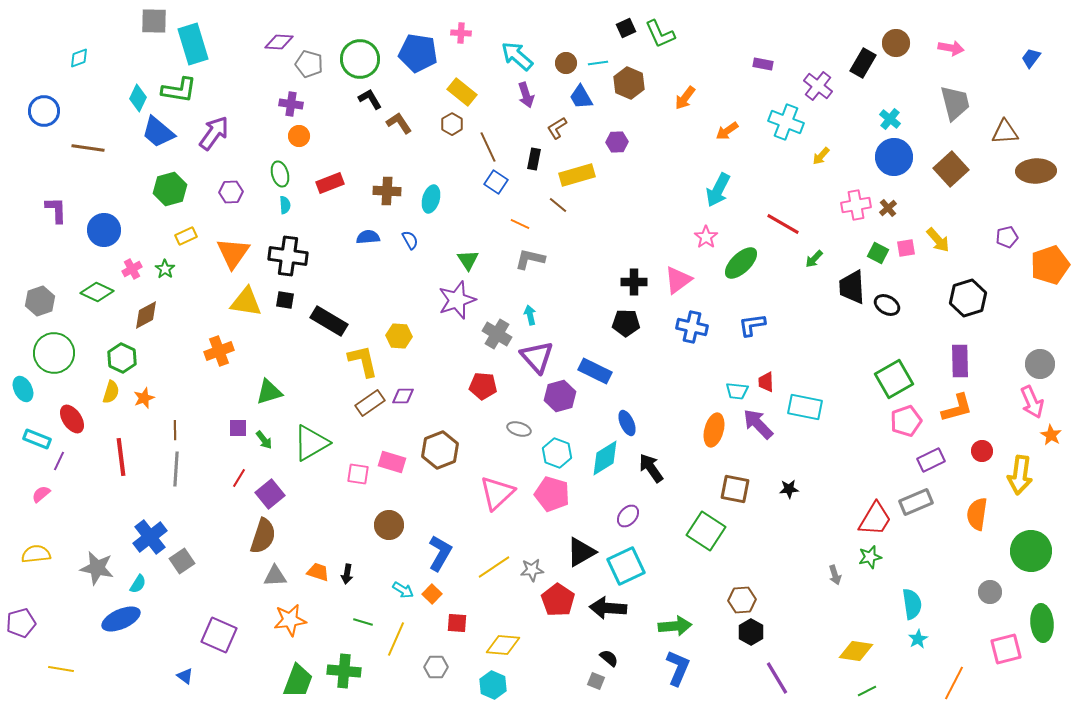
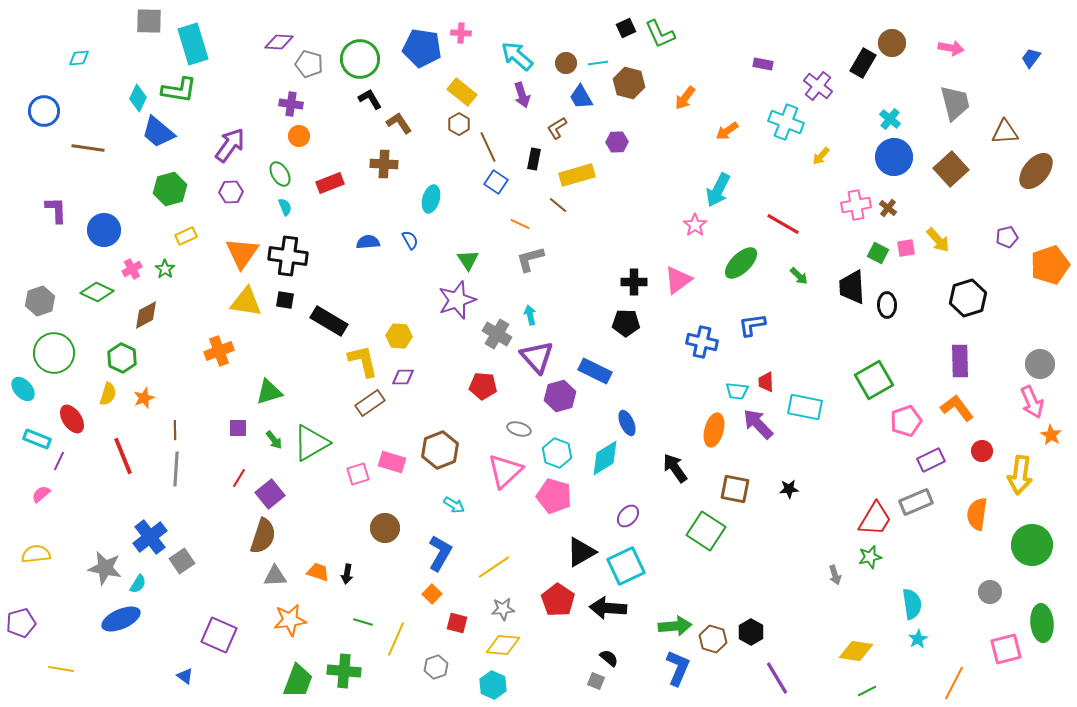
gray square at (154, 21): moved 5 px left
brown circle at (896, 43): moved 4 px left
blue pentagon at (418, 53): moved 4 px right, 5 px up
cyan diamond at (79, 58): rotated 15 degrees clockwise
brown hexagon at (629, 83): rotated 8 degrees counterclockwise
purple arrow at (526, 95): moved 4 px left
brown hexagon at (452, 124): moved 7 px right
purple arrow at (214, 133): moved 16 px right, 12 px down
brown ellipse at (1036, 171): rotated 48 degrees counterclockwise
green ellipse at (280, 174): rotated 15 degrees counterclockwise
brown cross at (387, 191): moved 3 px left, 27 px up
cyan semicircle at (285, 205): moved 2 px down; rotated 18 degrees counterclockwise
brown cross at (888, 208): rotated 12 degrees counterclockwise
blue semicircle at (368, 237): moved 5 px down
pink star at (706, 237): moved 11 px left, 12 px up
orange triangle at (233, 253): moved 9 px right
gray L-shape at (530, 259): rotated 28 degrees counterclockwise
green arrow at (814, 259): moved 15 px left, 17 px down; rotated 90 degrees counterclockwise
black ellipse at (887, 305): rotated 60 degrees clockwise
blue cross at (692, 327): moved 10 px right, 15 px down
green square at (894, 379): moved 20 px left, 1 px down
cyan ellipse at (23, 389): rotated 15 degrees counterclockwise
yellow semicircle at (111, 392): moved 3 px left, 2 px down
purple diamond at (403, 396): moved 19 px up
orange L-shape at (957, 408): rotated 112 degrees counterclockwise
green arrow at (264, 440): moved 10 px right
red line at (121, 457): moved 2 px right, 1 px up; rotated 15 degrees counterclockwise
black arrow at (651, 468): moved 24 px right
pink square at (358, 474): rotated 25 degrees counterclockwise
pink triangle at (497, 493): moved 8 px right, 22 px up
pink pentagon at (552, 494): moved 2 px right, 2 px down
brown circle at (389, 525): moved 4 px left, 3 px down
green circle at (1031, 551): moved 1 px right, 6 px up
gray star at (97, 568): moved 8 px right
gray star at (532, 570): moved 29 px left, 39 px down
cyan arrow at (403, 590): moved 51 px right, 85 px up
brown hexagon at (742, 600): moved 29 px left, 39 px down; rotated 20 degrees clockwise
red square at (457, 623): rotated 10 degrees clockwise
gray hexagon at (436, 667): rotated 20 degrees counterclockwise
